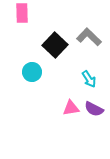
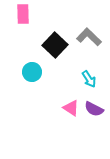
pink rectangle: moved 1 px right, 1 px down
pink triangle: rotated 42 degrees clockwise
